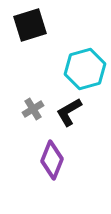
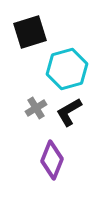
black square: moved 7 px down
cyan hexagon: moved 18 px left
gray cross: moved 3 px right, 1 px up
